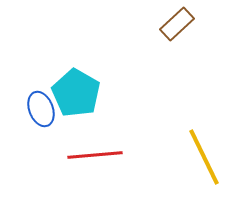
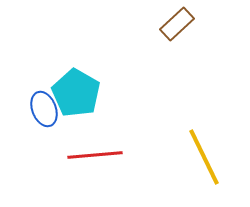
blue ellipse: moved 3 px right
